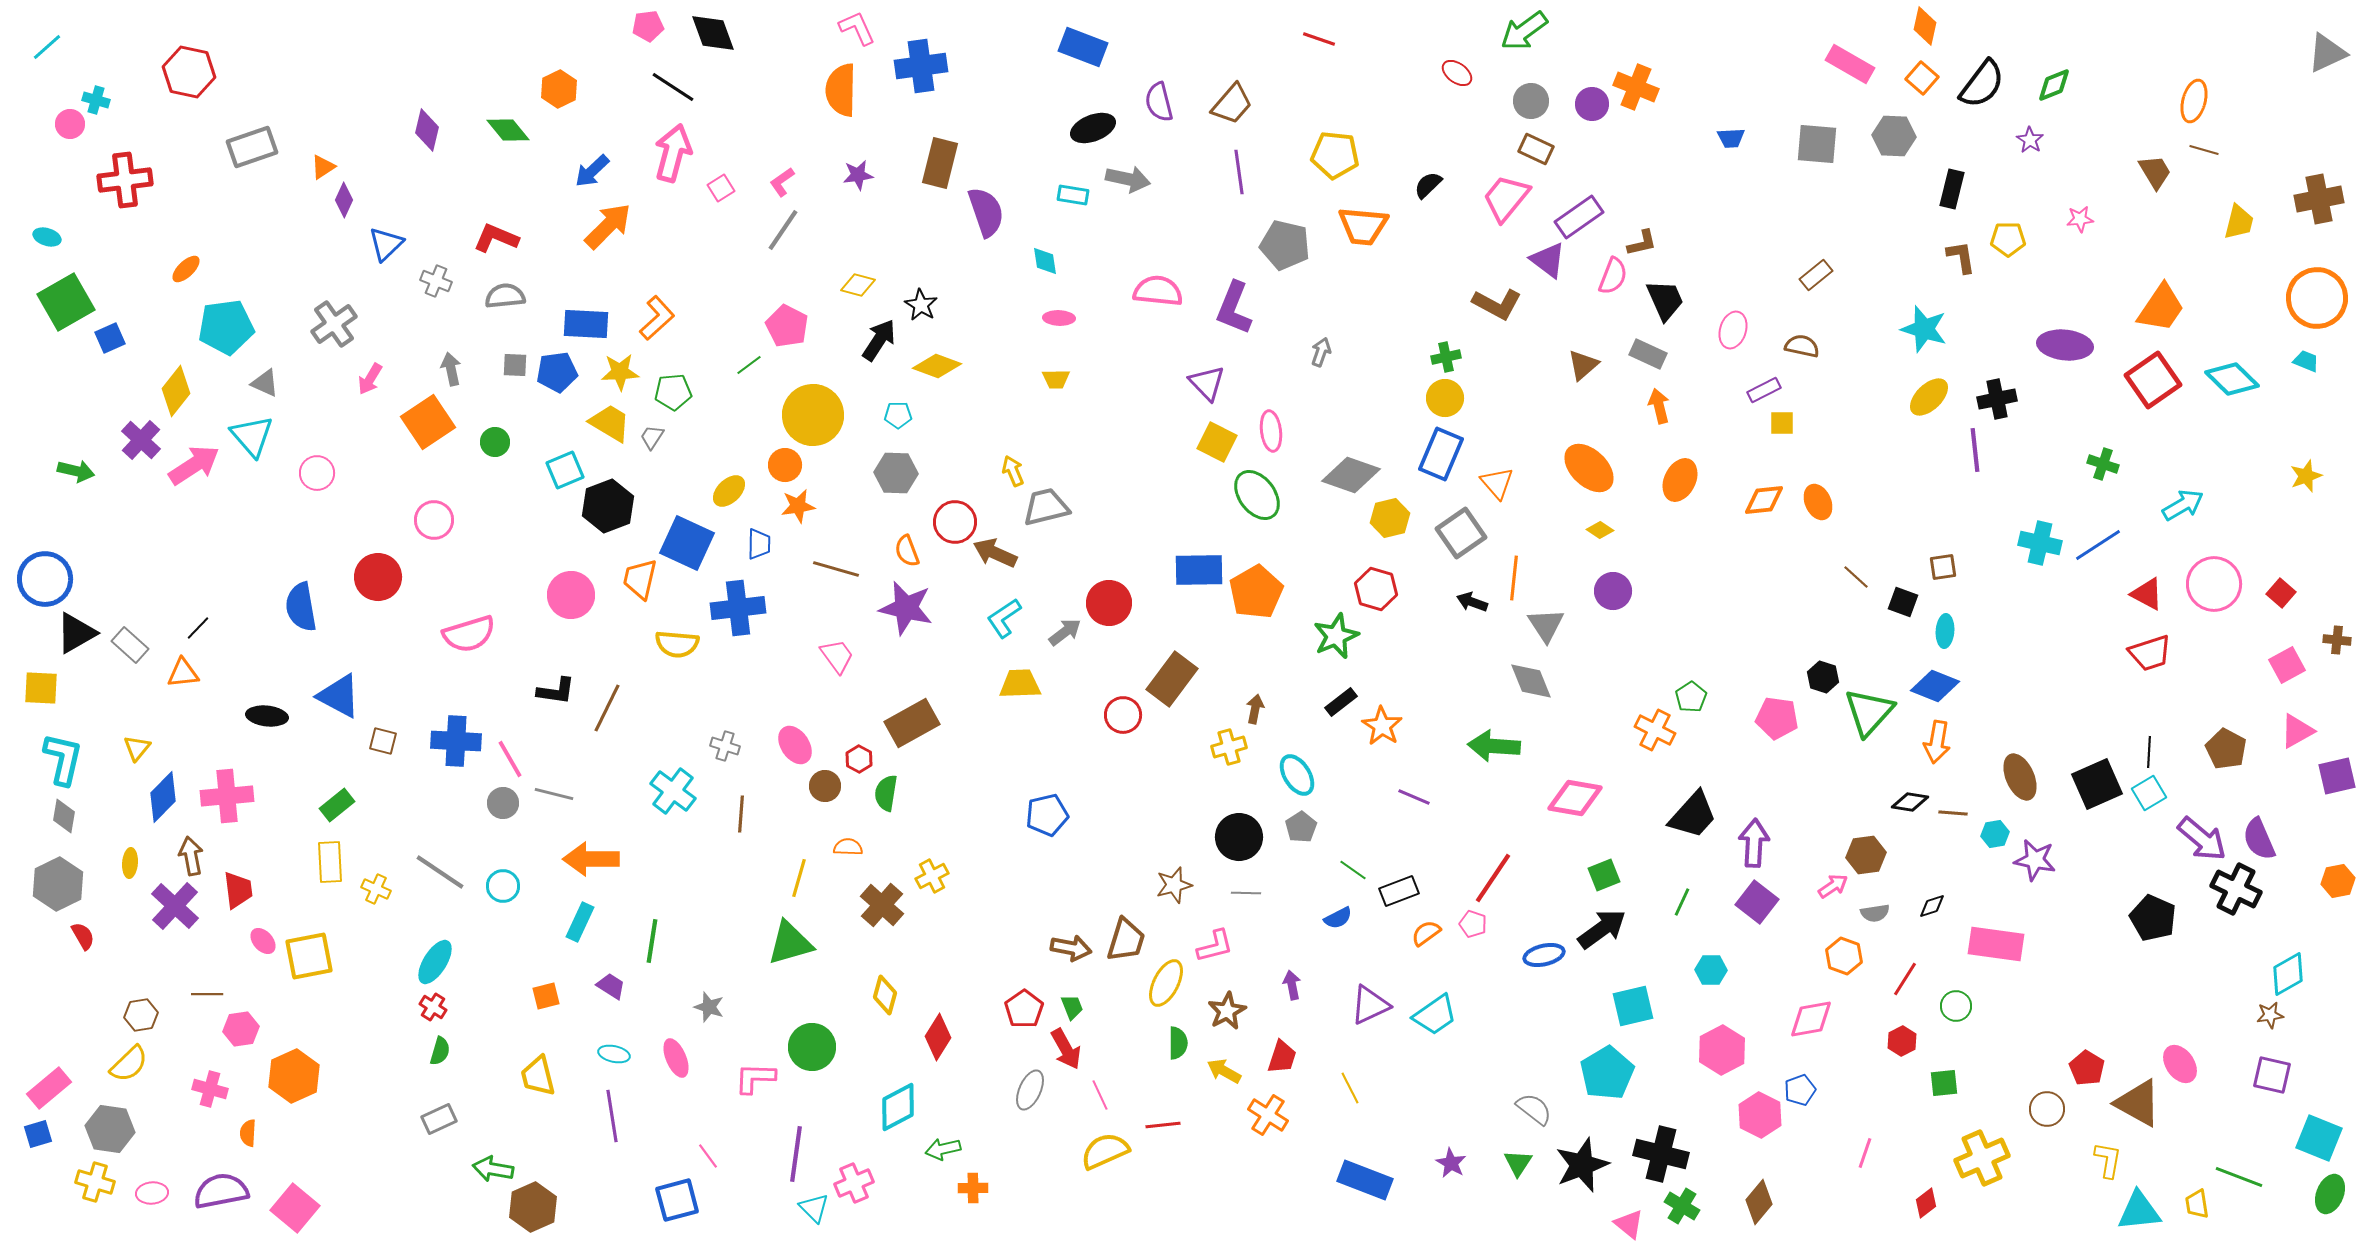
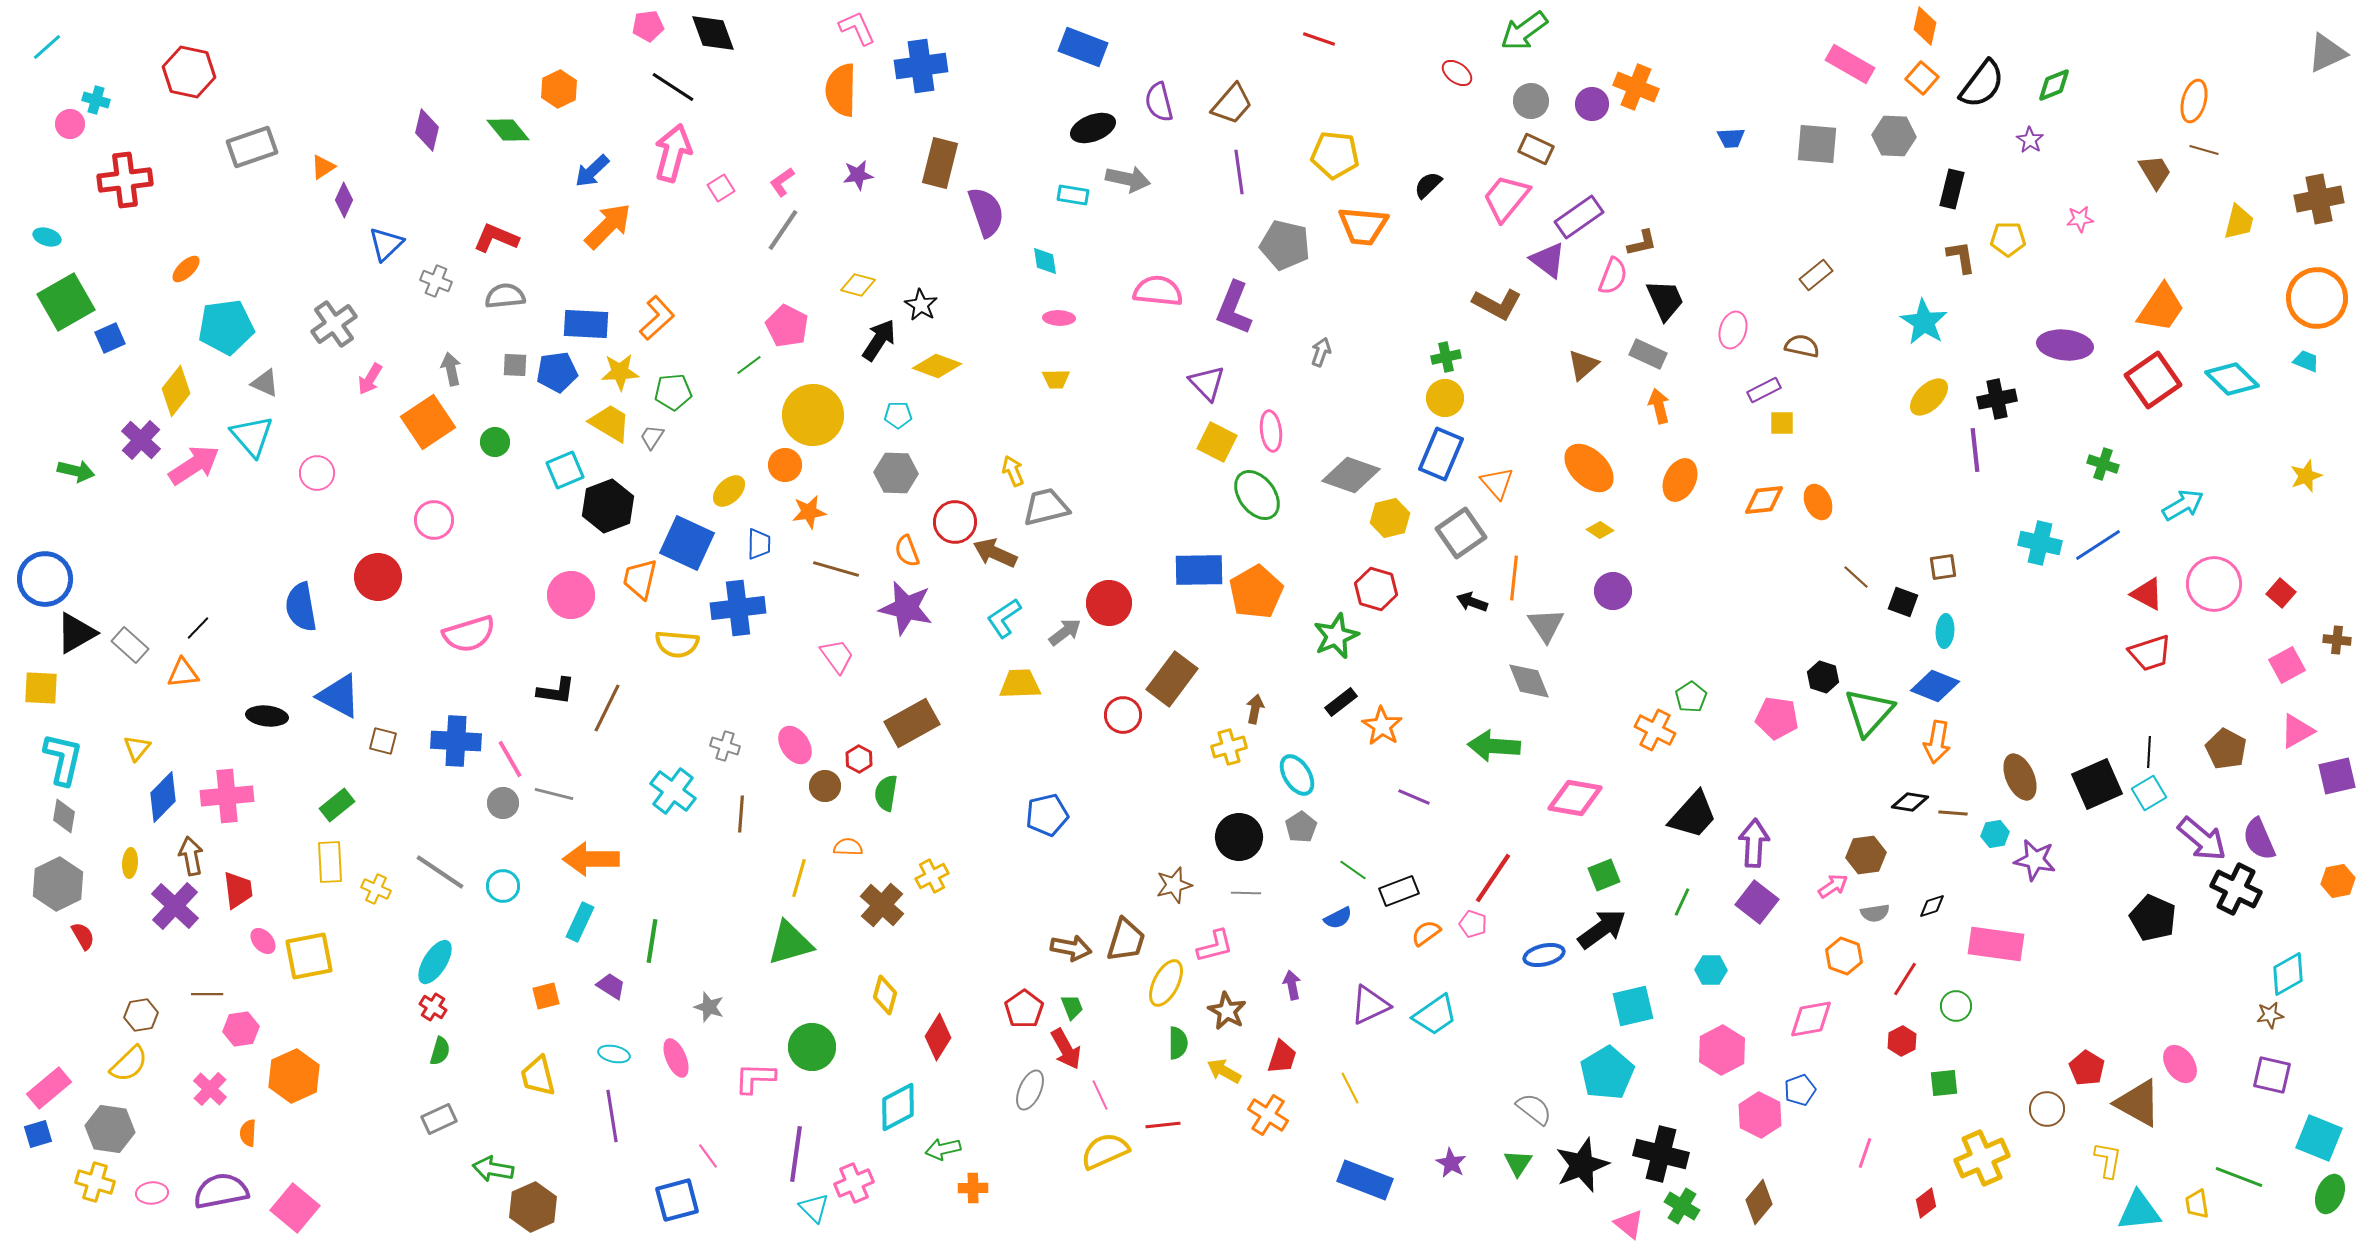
cyan star at (1924, 329): moved 7 px up; rotated 15 degrees clockwise
orange star at (798, 506): moved 11 px right, 6 px down
gray diamond at (1531, 681): moved 2 px left
brown star at (1227, 1011): rotated 15 degrees counterclockwise
pink cross at (210, 1089): rotated 28 degrees clockwise
